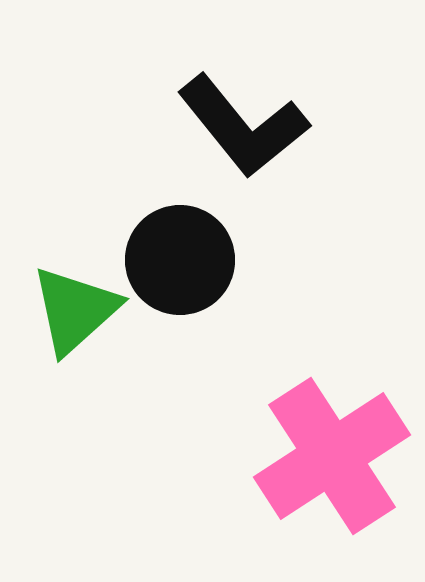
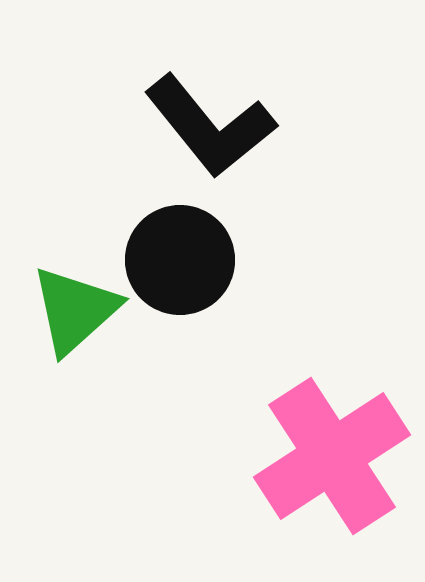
black L-shape: moved 33 px left
